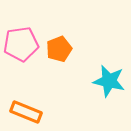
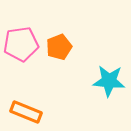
orange pentagon: moved 2 px up
cyan star: rotated 8 degrees counterclockwise
